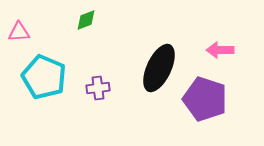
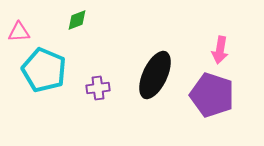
green diamond: moved 9 px left
pink arrow: rotated 80 degrees counterclockwise
black ellipse: moved 4 px left, 7 px down
cyan pentagon: moved 7 px up
purple pentagon: moved 7 px right, 4 px up
